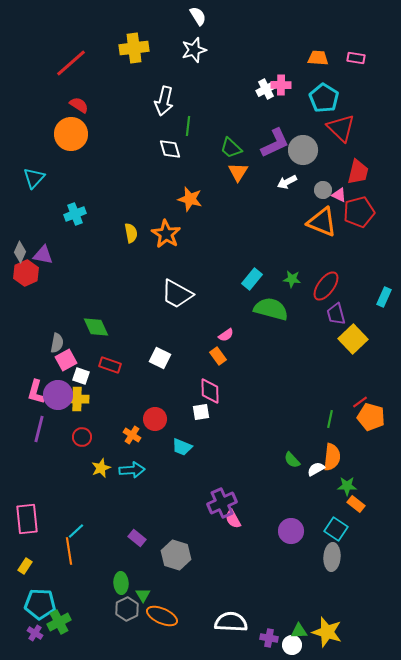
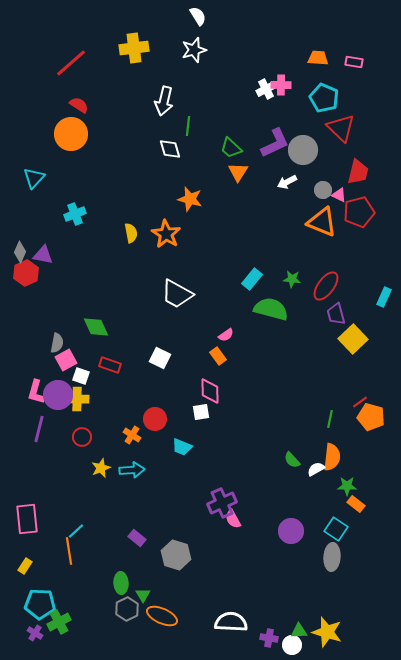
pink rectangle at (356, 58): moved 2 px left, 4 px down
cyan pentagon at (324, 98): rotated 8 degrees counterclockwise
